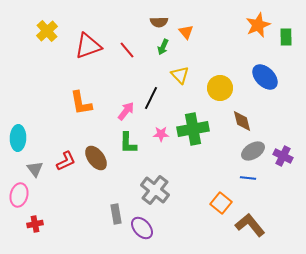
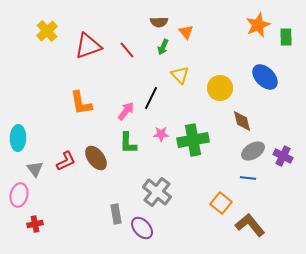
green cross: moved 11 px down
gray cross: moved 2 px right, 2 px down
